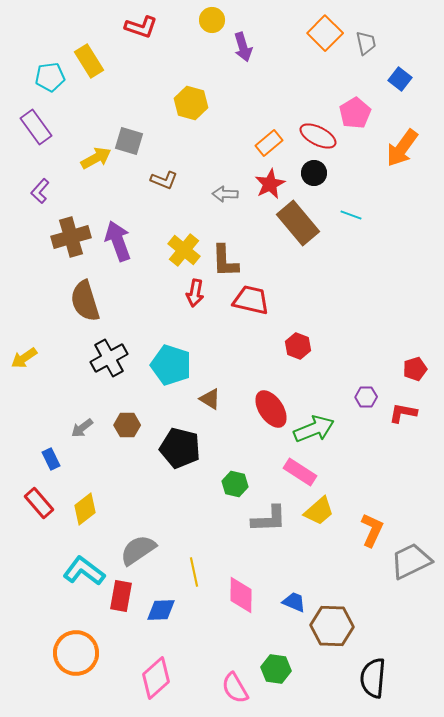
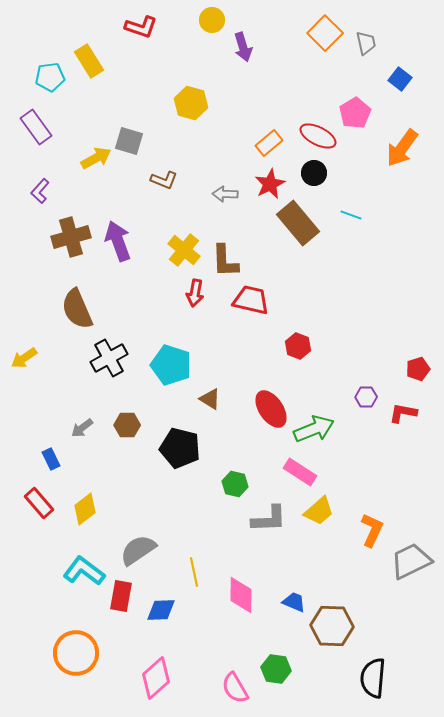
brown semicircle at (85, 301): moved 8 px left, 8 px down; rotated 6 degrees counterclockwise
red pentagon at (415, 369): moved 3 px right
